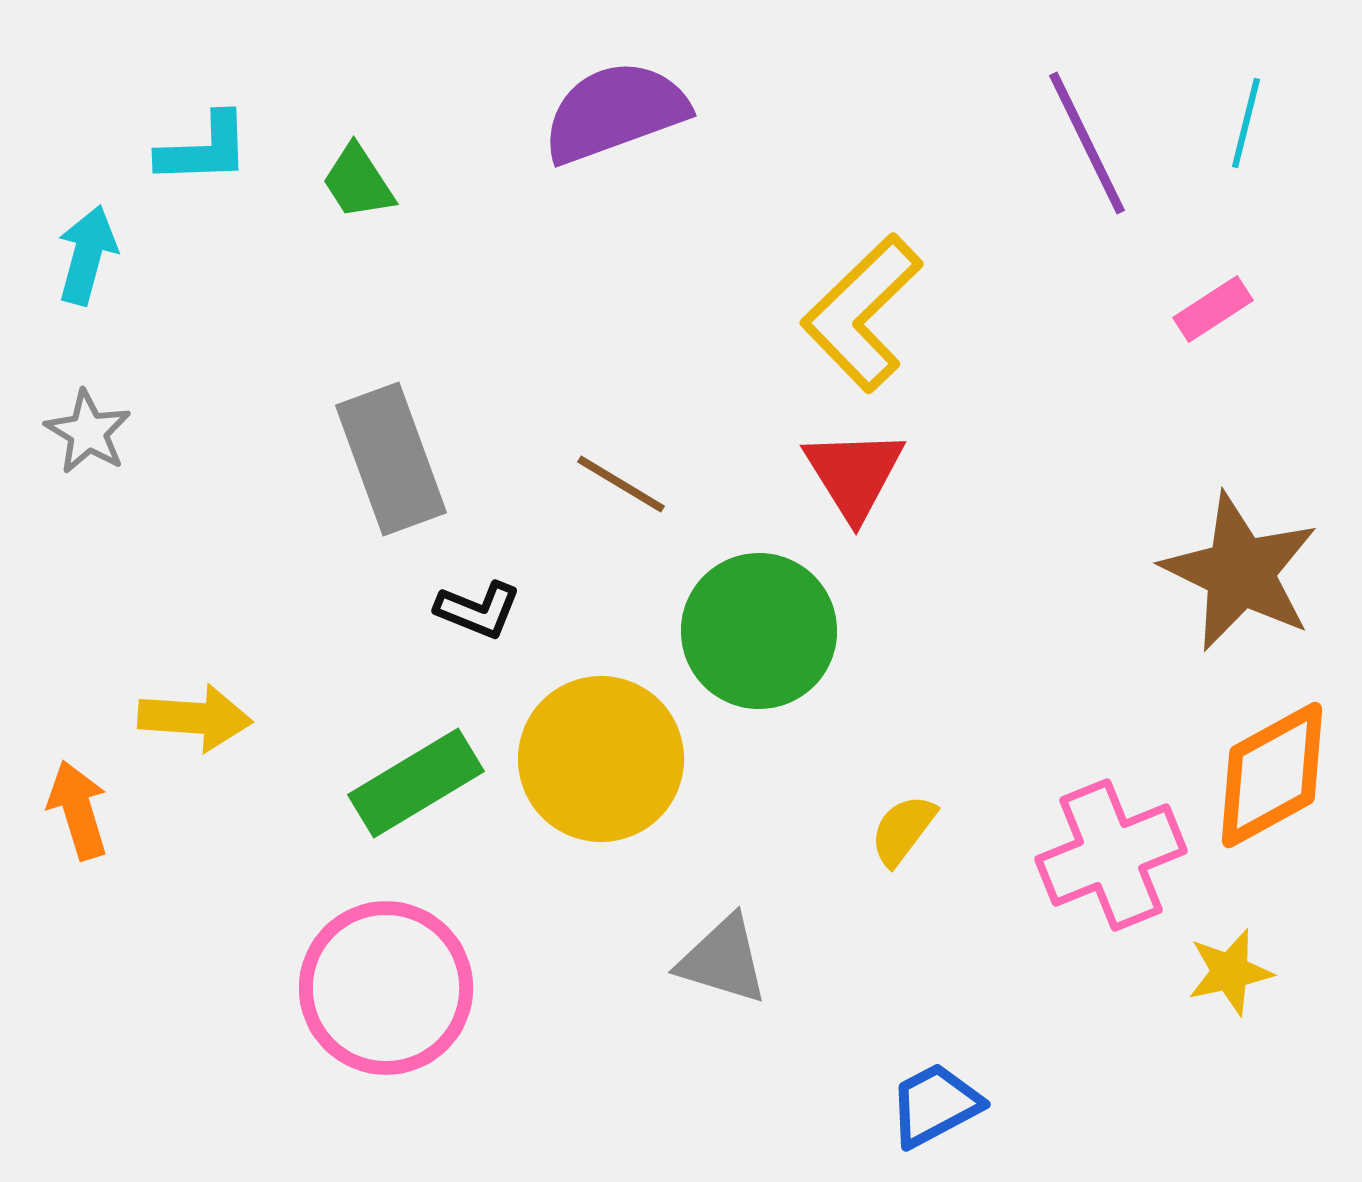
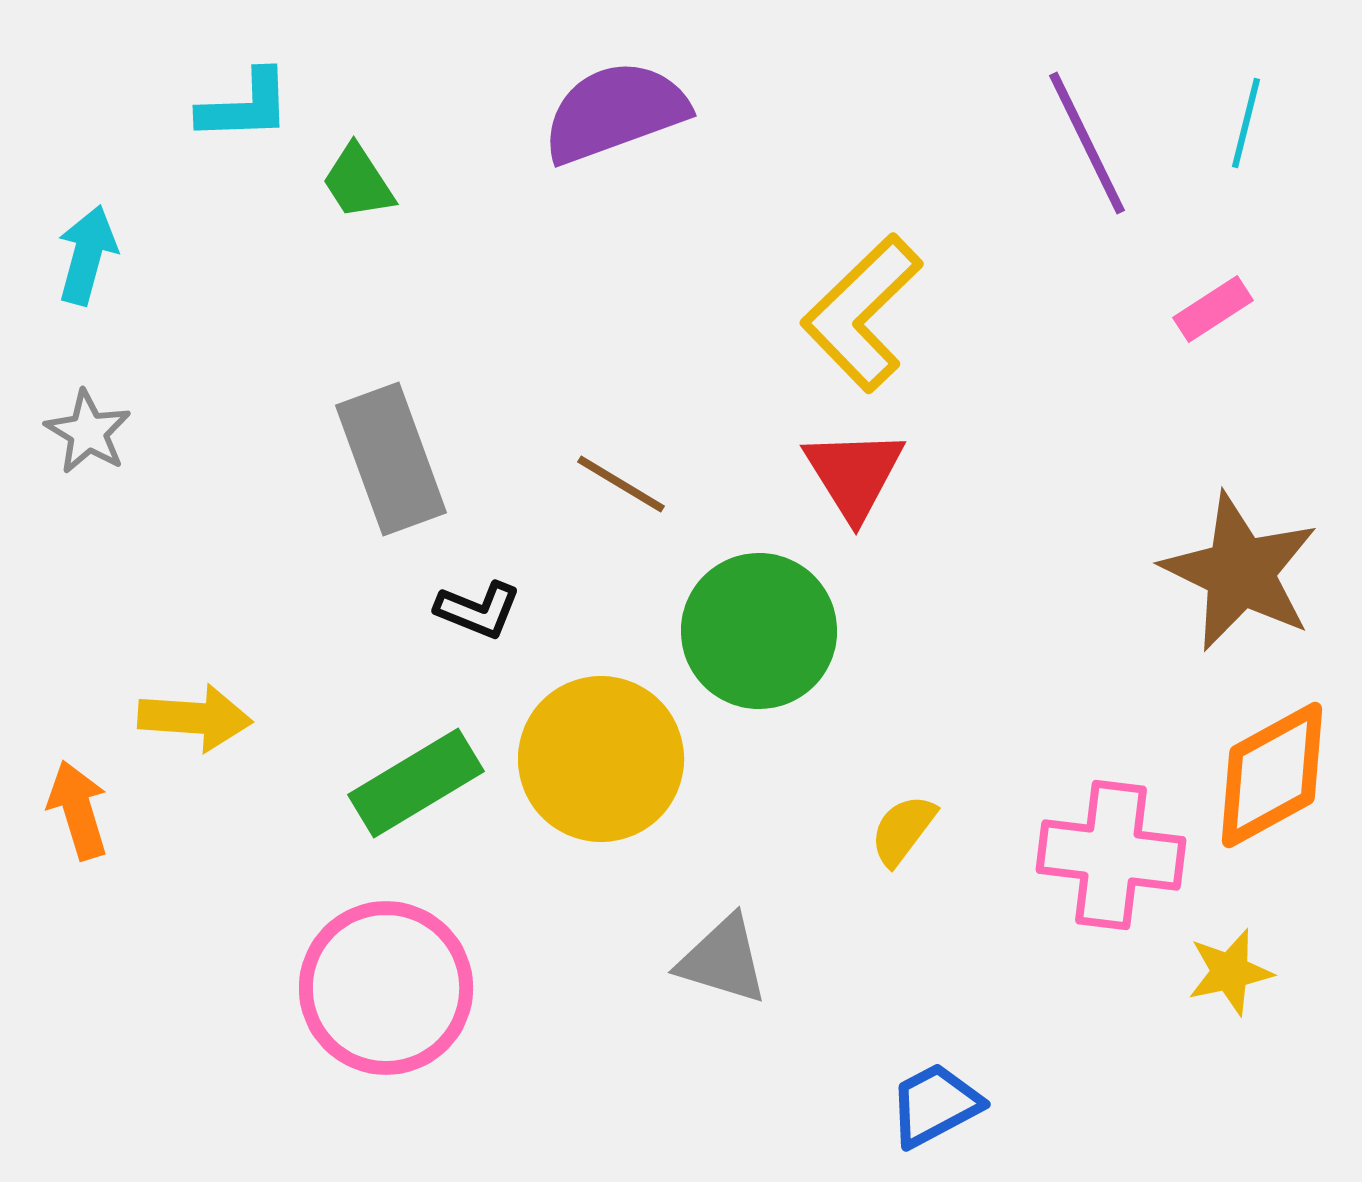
cyan L-shape: moved 41 px right, 43 px up
pink cross: rotated 29 degrees clockwise
